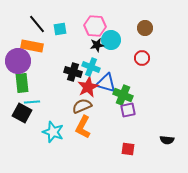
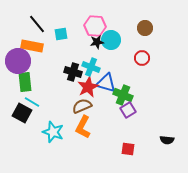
cyan square: moved 1 px right, 5 px down
black star: moved 3 px up
green rectangle: moved 3 px right, 1 px up
cyan line: rotated 35 degrees clockwise
purple square: rotated 21 degrees counterclockwise
